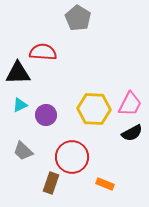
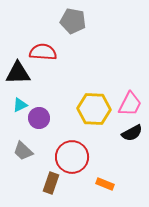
gray pentagon: moved 5 px left, 3 px down; rotated 20 degrees counterclockwise
purple circle: moved 7 px left, 3 px down
